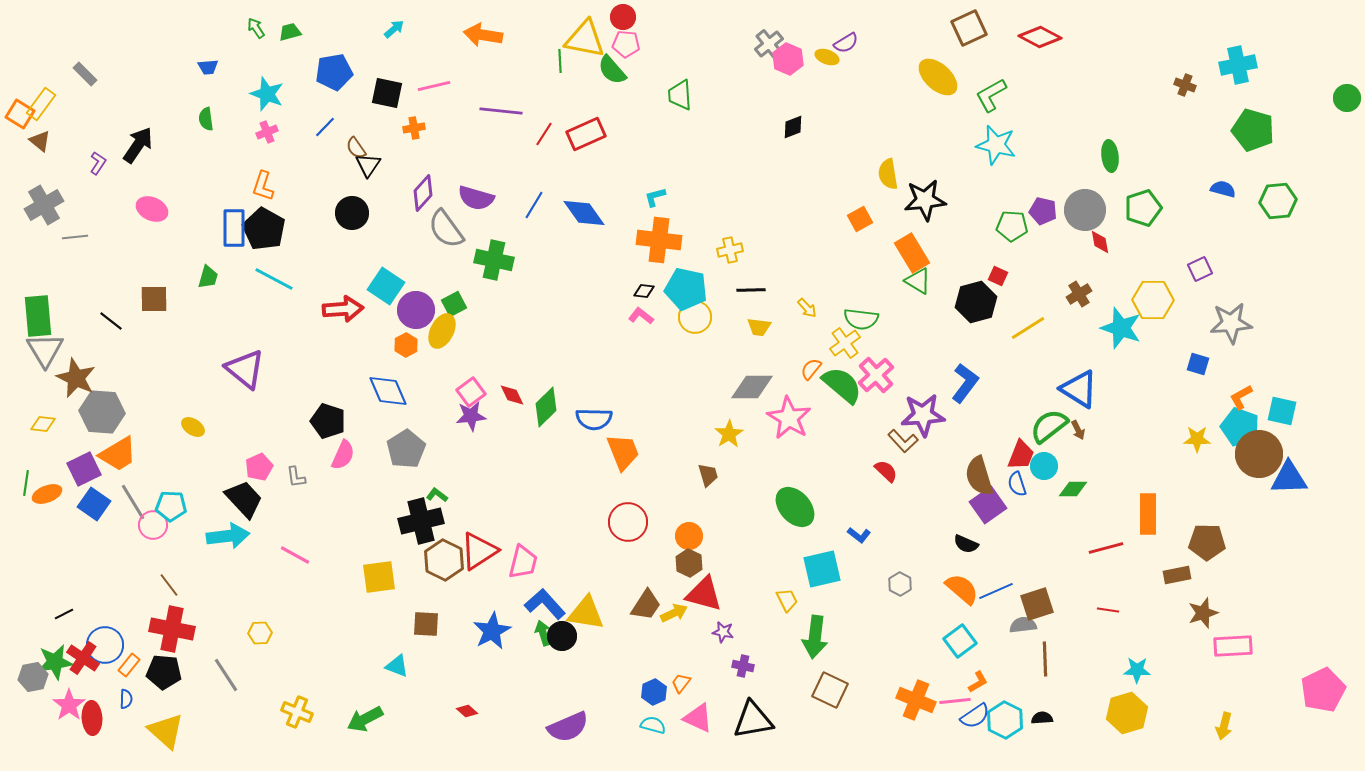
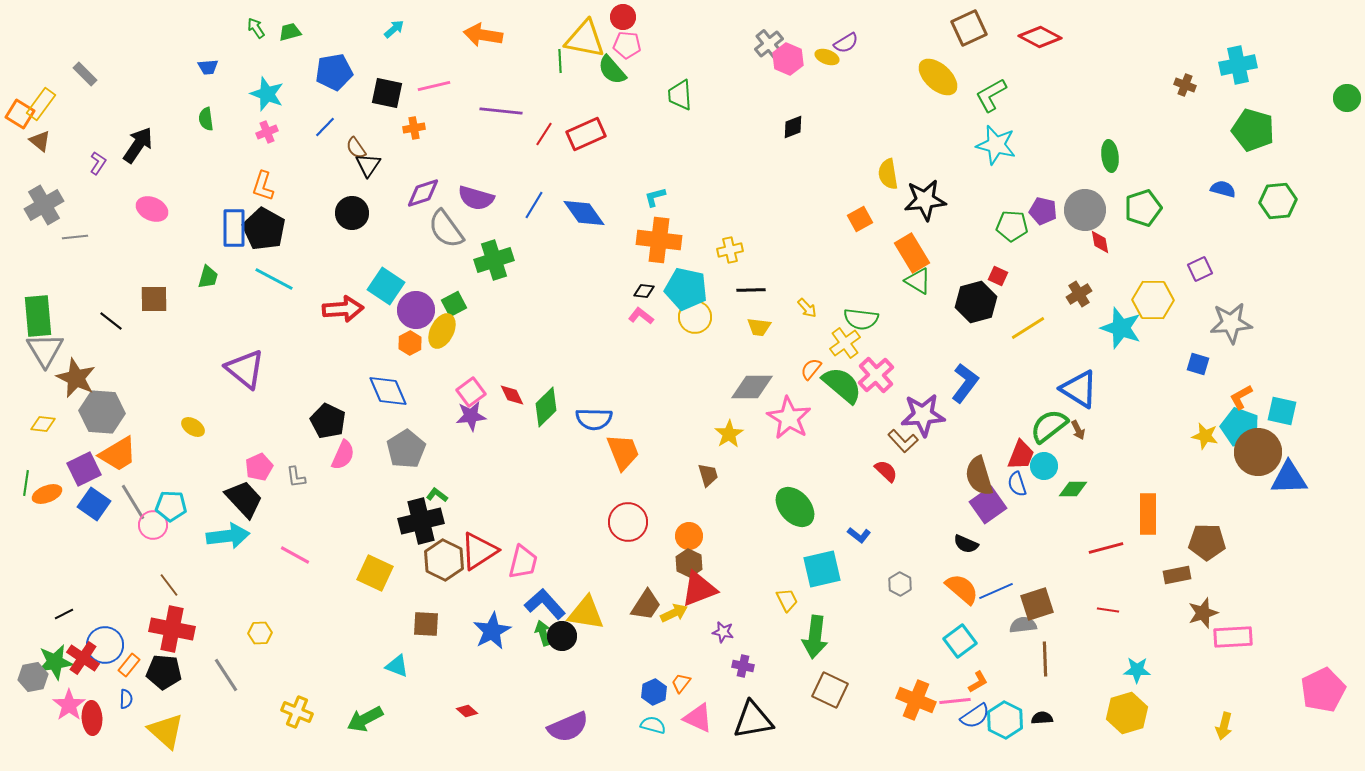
pink pentagon at (626, 44): moved 1 px right, 1 px down
purple diamond at (423, 193): rotated 30 degrees clockwise
green cross at (494, 260): rotated 30 degrees counterclockwise
orange hexagon at (406, 345): moved 4 px right, 2 px up
black pentagon at (328, 421): rotated 8 degrees clockwise
yellow star at (1197, 439): moved 8 px right, 3 px up; rotated 12 degrees clockwise
brown circle at (1259, 454): moved 1 px left, 2 px up
yellow square at (379, 577): moved 4 px left, 4 px up; rotated 33 degrees clockwise
red triangle at (704, 594): moved 5 px left, 5 px up; rotated 36 degrees counterclockwise
pink rectangle at (1233, 646): moved 9 px up
